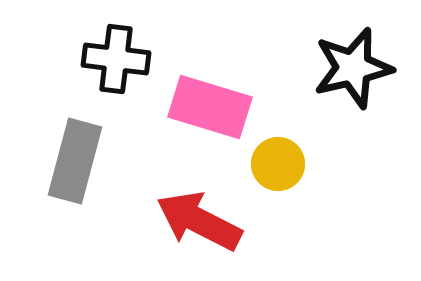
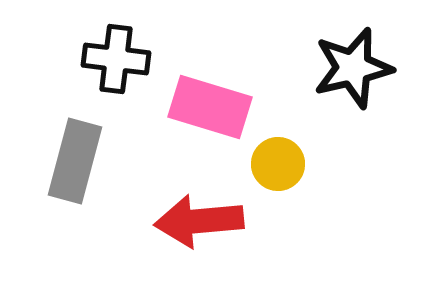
red arrow: rotated 32 degrees counterclockwise
